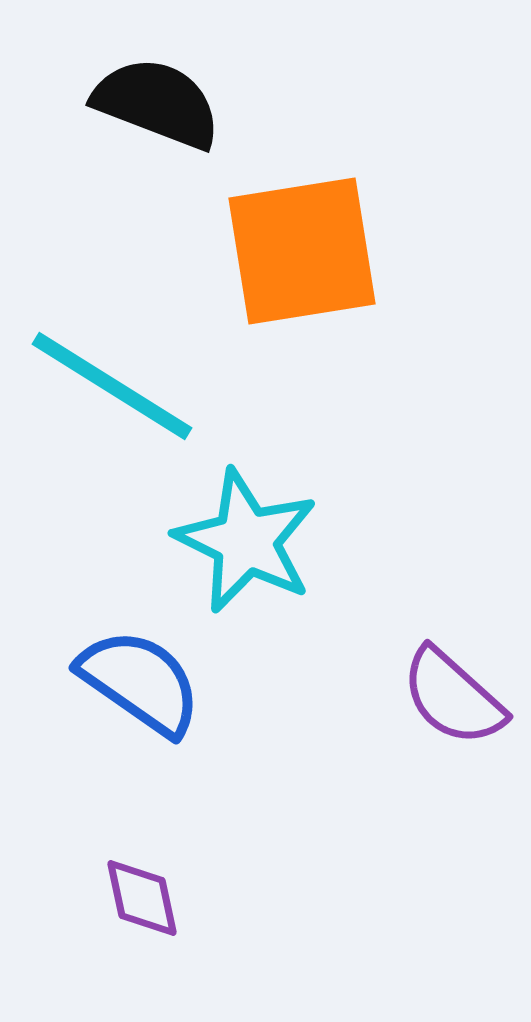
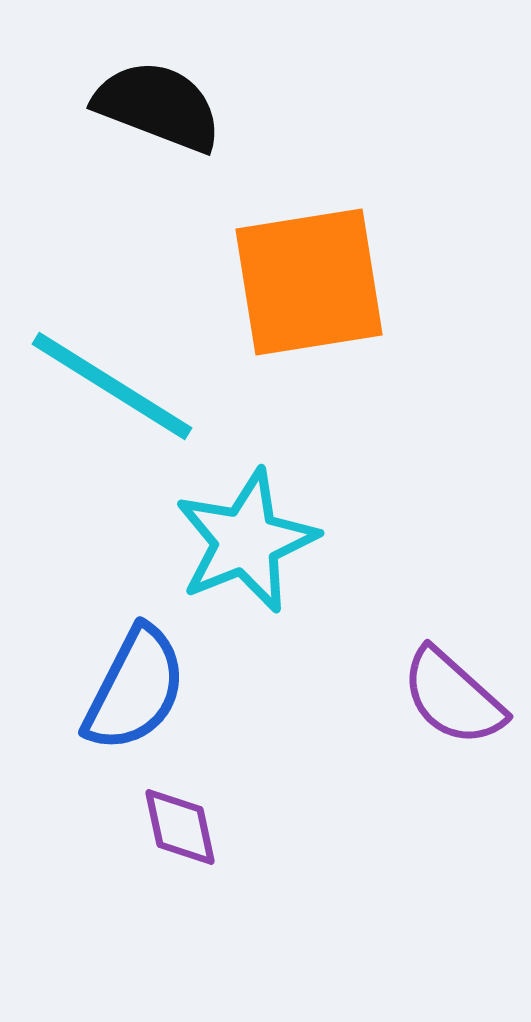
black semicircle: moved 1 px right, 3 px down
orange square: moved 7 px right, 31 px down
cyan star: rotated 24 degrees clockwise
blue semicircle: moved 5 px left, 7 px down; rotated 82 degrees clockwise
purple diamond: moved 38 px right, 71 px up
